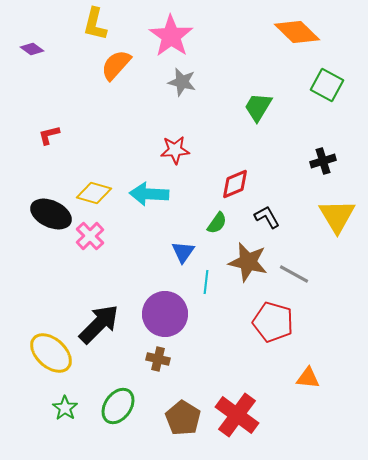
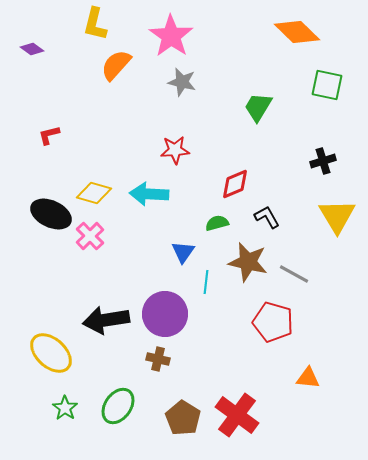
green square: rotated 16 degrees counterclockwise
green semicircle: rotated 140 degrees counterclockwise
black arrow: moved 7 px right, 4 px up; rotated 144 degrees counterclockwise
